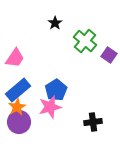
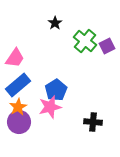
purple square: moved 2 px left, 9 px up; rotated 28 degrees clockwise
blue rectangle: moved 5 px up
orange star: moved 1 px right
black cross: rotated 12 degrees clockwise
